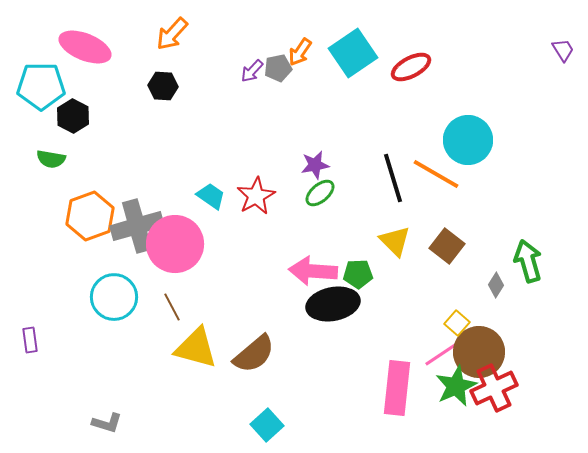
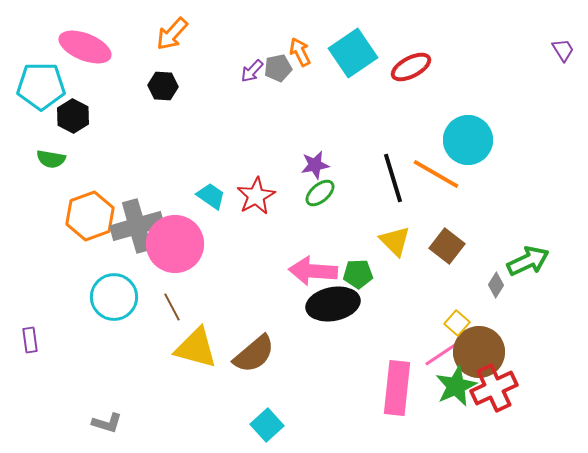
orange arrow at (300, 52): rotated 120 degrees clockwise
green arrow at (528, 261): rotated 81 degrees clockwise
